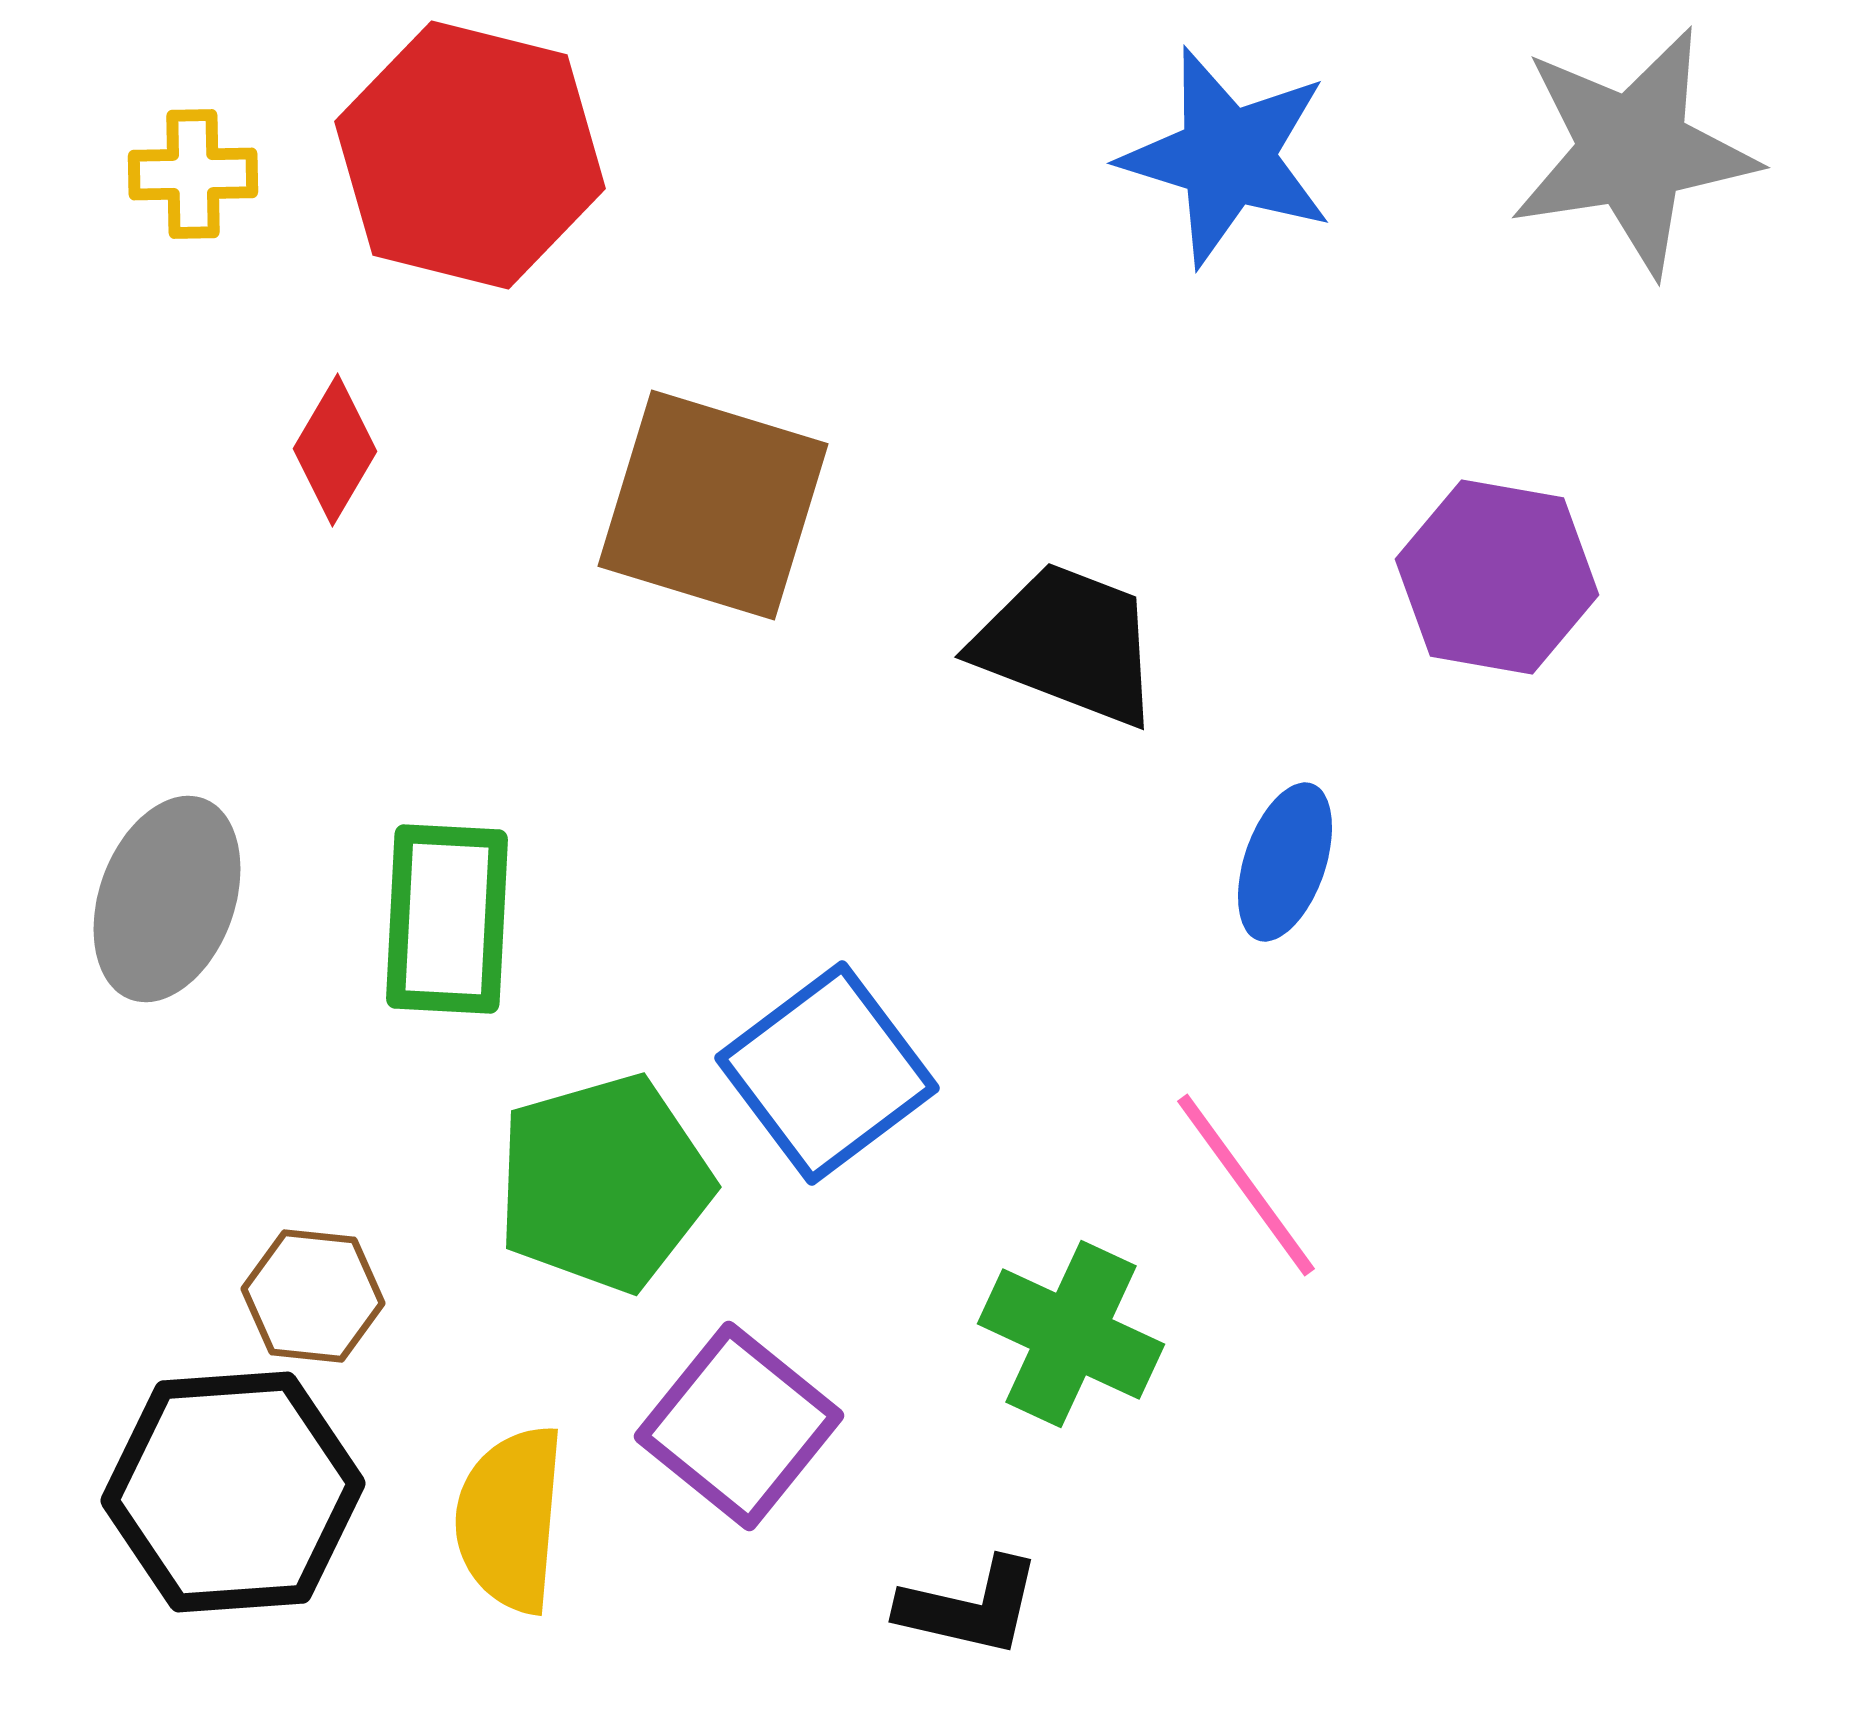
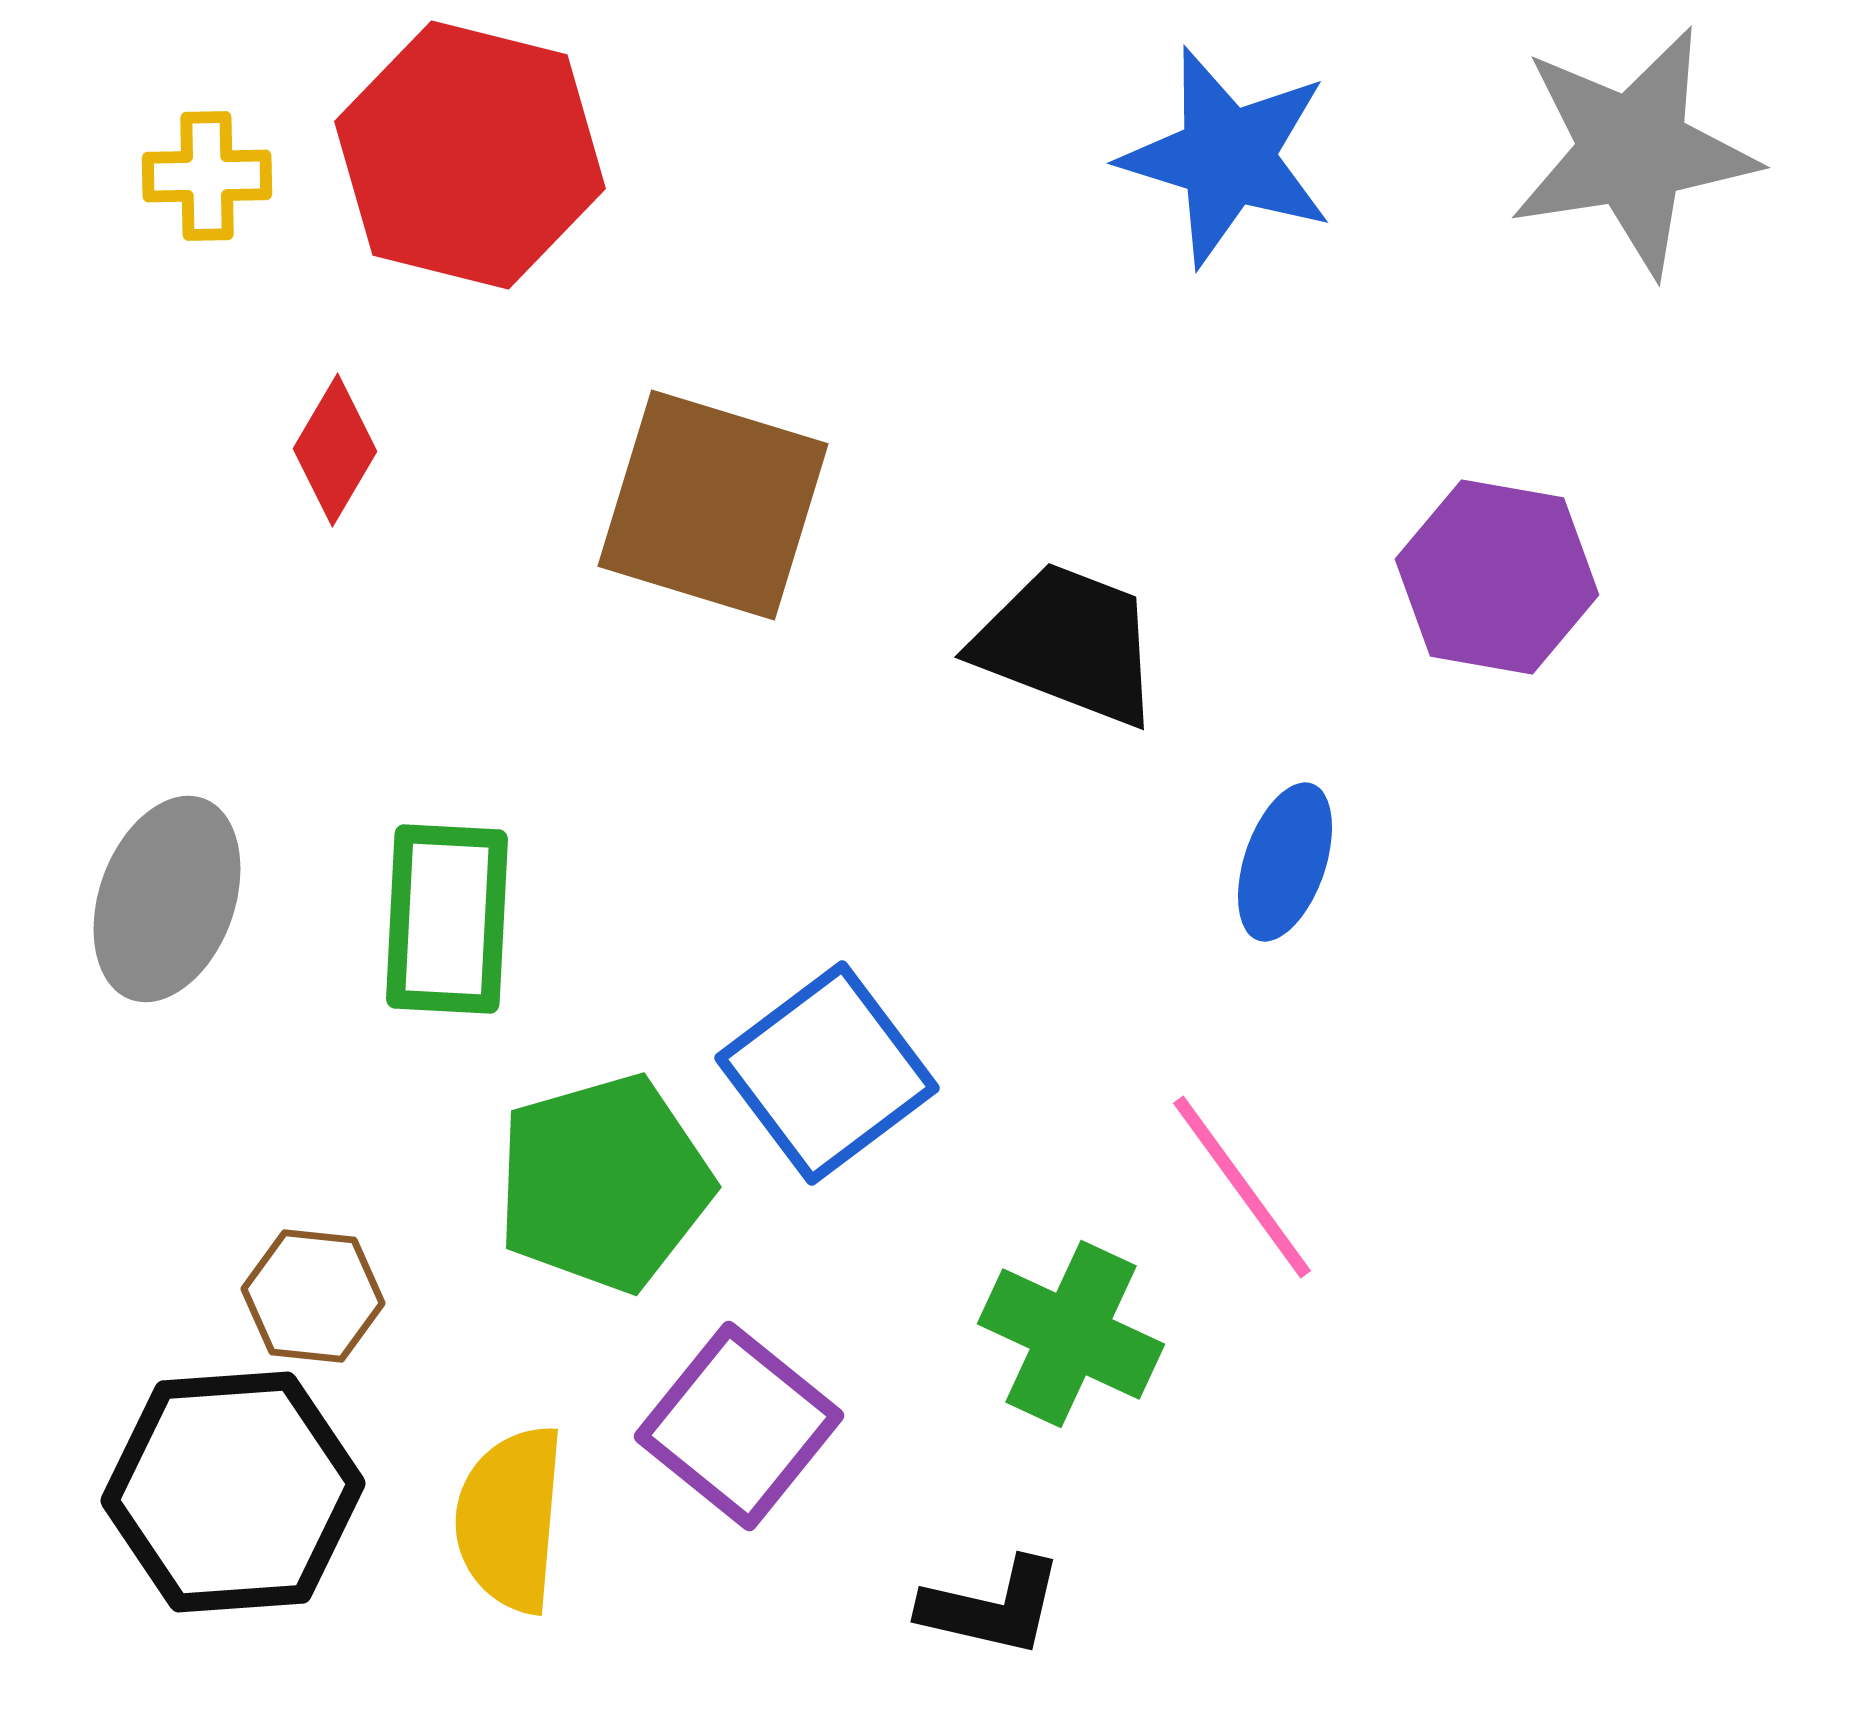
yellow cross: moved 14 px right, 2 px down
pink line: moved 4 px left, 2 px down
black L-shape: moved 22 px right
